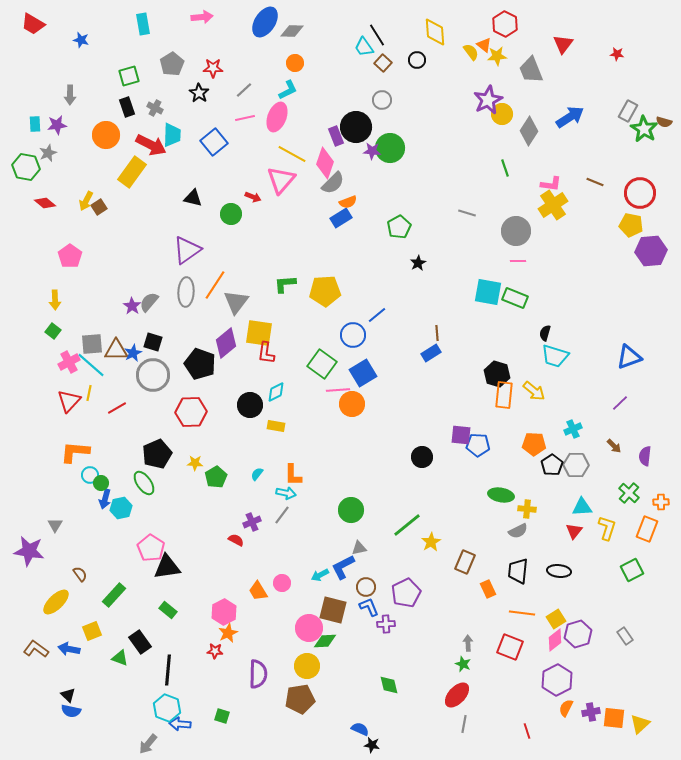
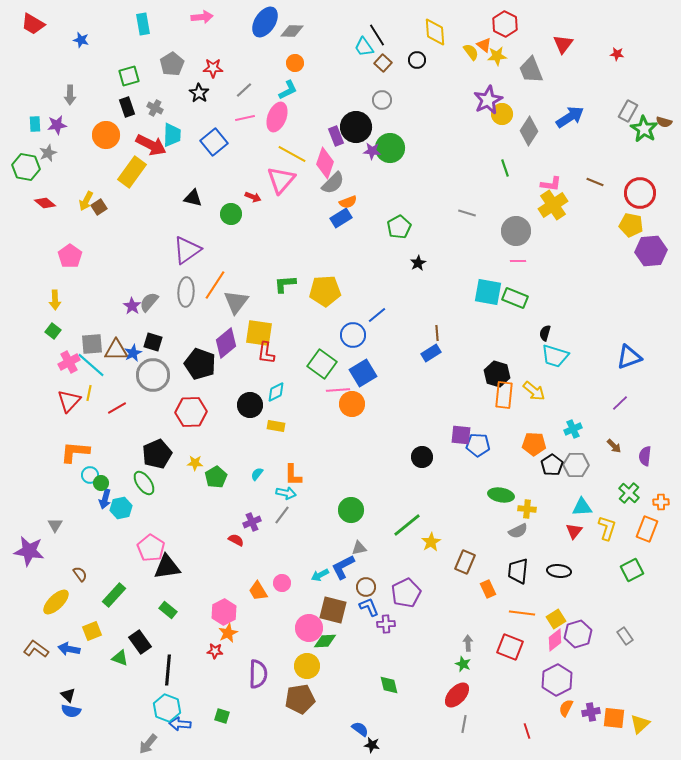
blue semicircle at (360, 729): rotated 12 degrees clockwise
